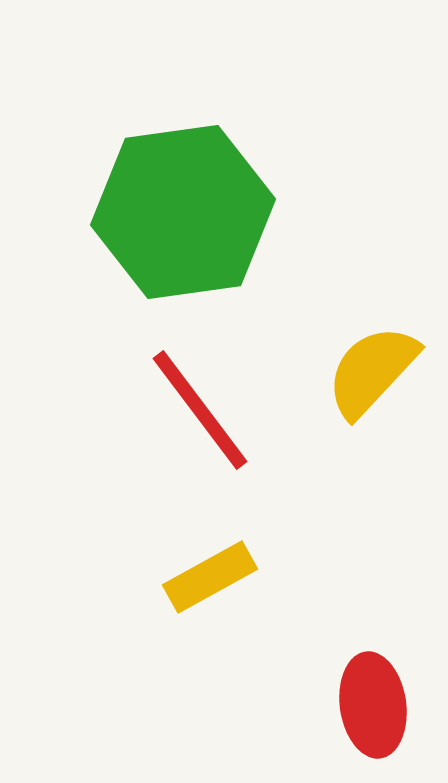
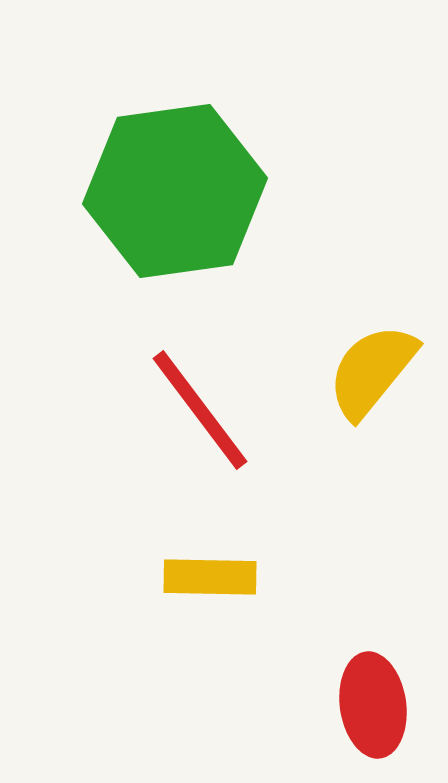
green hexagon: moved 8 px left, 21 px up
yellow semicircle: rotated 4 degrees counterclockwise
yellow rectangle: rotated 30 degrees clockwise
